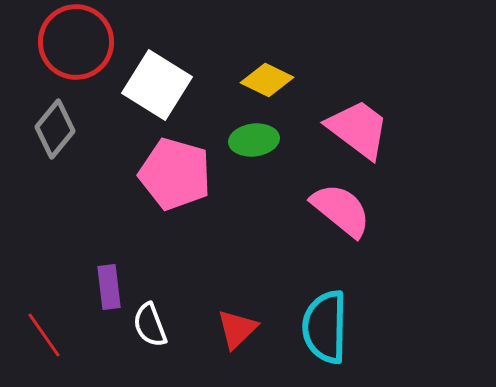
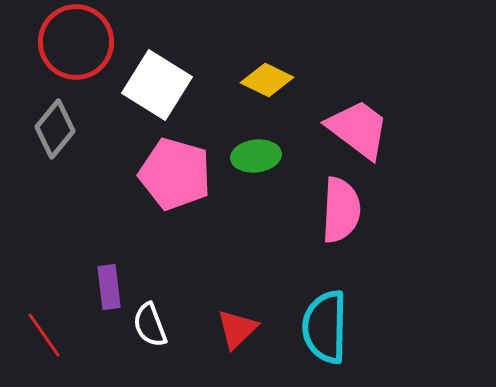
green ellipse: moved 2 px right, 16 px down
pink semicircle: rotated 54 degrees clockwise
